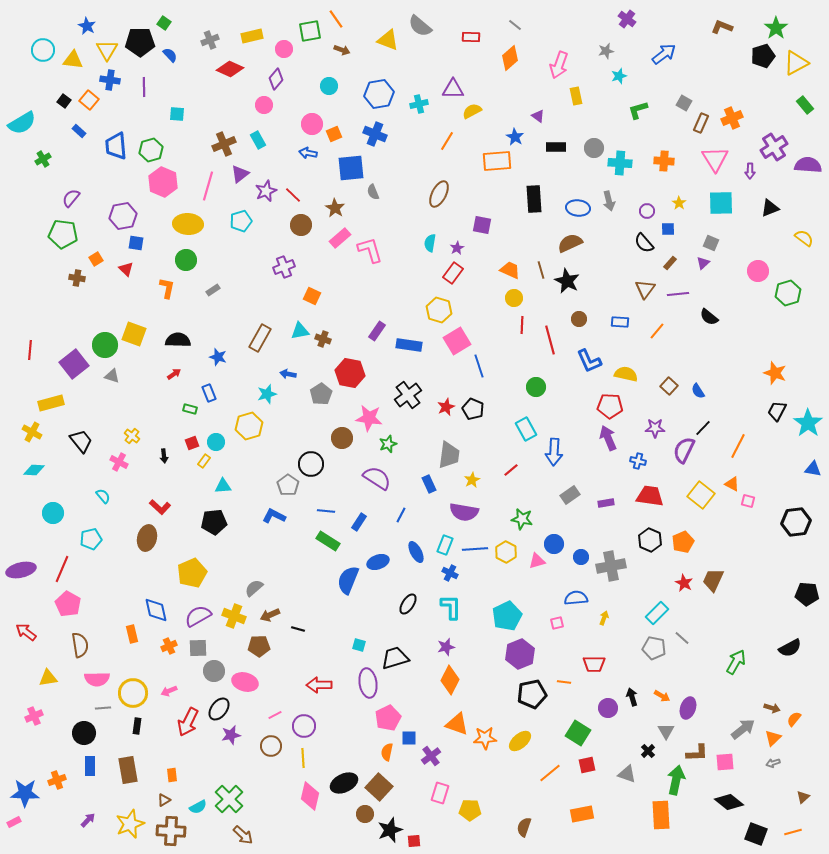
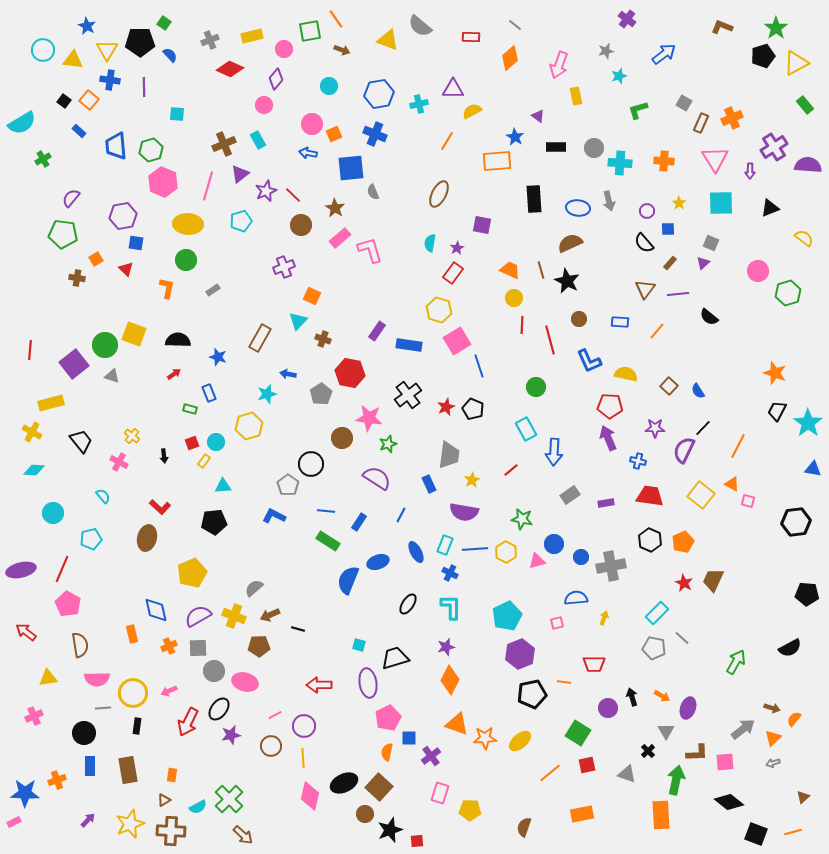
cyan triangle at (300, 331): moved 2 px left, 10 px up; rotated 36 degrees counterclockwise
orange rectangle at (172, 775): rotated 16 degrees clockwise
red square at (414, 841): moved 3 px right
